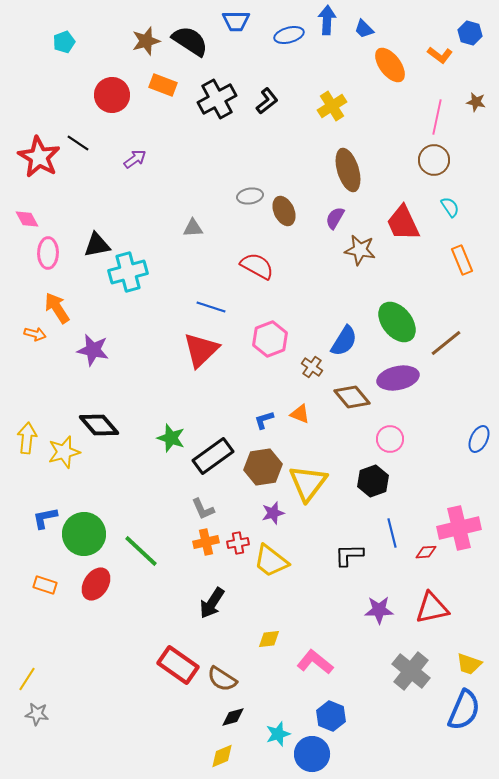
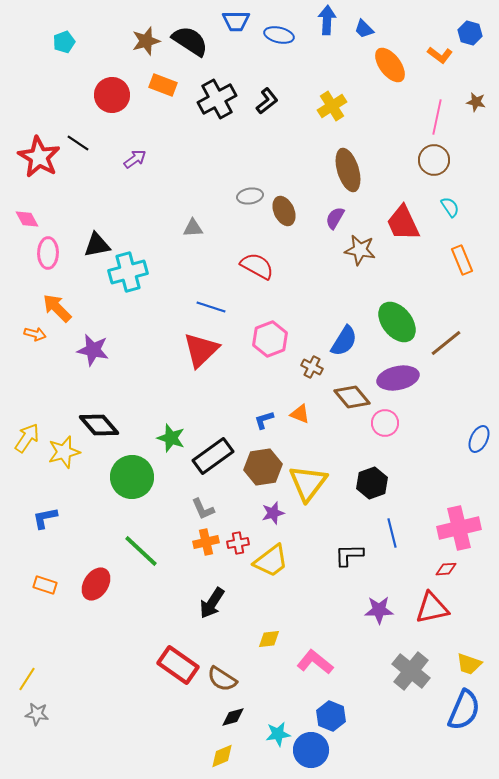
blue ellipse at (289, 35): moved 10 px left; rotated 28 degrees clockwise
orange arrow at (57, 308): rotated 12 degrees counterclockwise
brown cross at (312, 367): rotated 10 degrees counterclockwise
yellow arrow at (27, 438): rotated 28 degrees clockwise
pink circle at (390, 439): moved 5 px left, 16 px up
black hexagon at (373, 481): moved 1 px left, 2 px down
green circle at (84, 534): moved 48 px right, 57 px up
red diamond at (426, 552): moved 20 px right, 17 px down
yellow trapezoid at (271, 561): rotated 75 degrees counterclockwise
cyan star at (278, 734): rotated 10 degrees clockwise
blue circle at (312, 754): moved 1 px left, 4 px up
